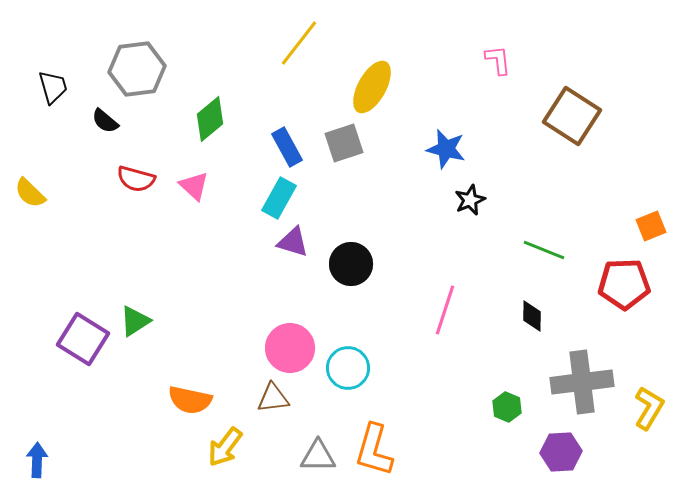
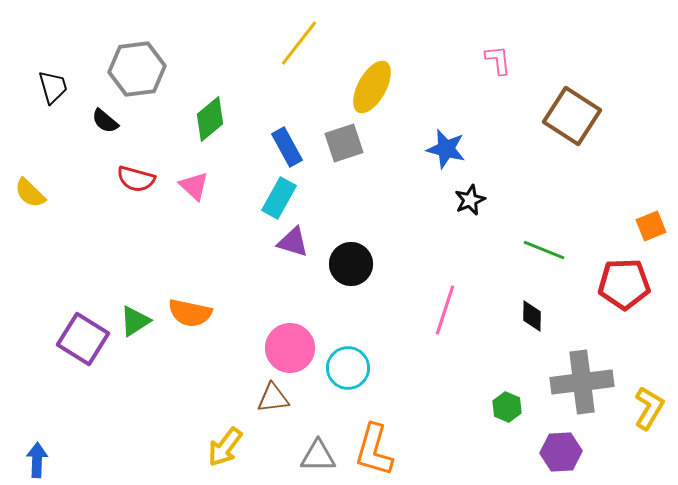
orange semicircle: moved 87 px up
